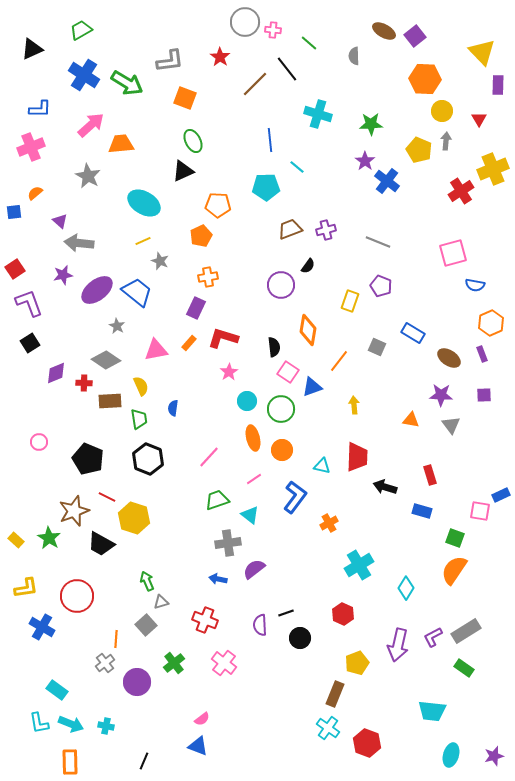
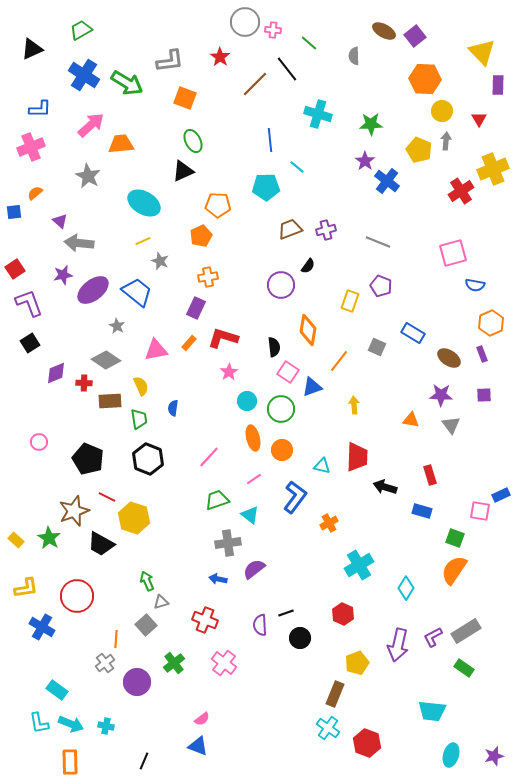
purple ellipse at (97, 290): moved 4 px left
